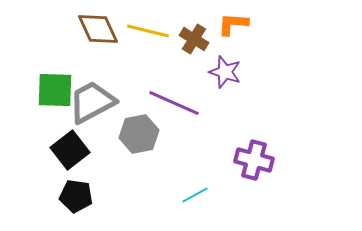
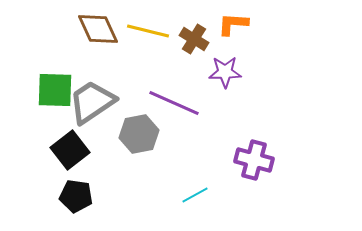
purple star: rotated 20 degrees counterclockwise
gray trapezoid: rotated 6 degrees counterclockwise
